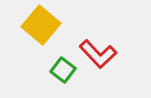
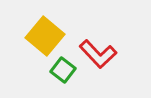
yellow square: moved 4 px right, 11 px down
